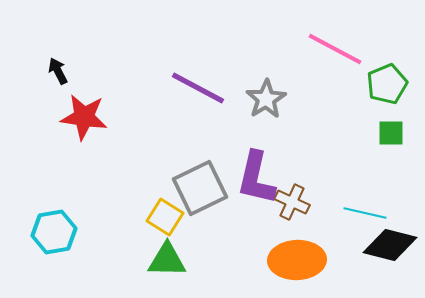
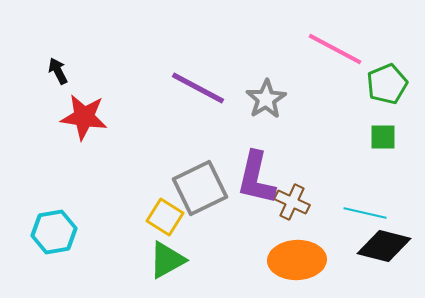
green square: moved 8 px left, 4 px down
black diamond: moved 6 px left, 1 px down
green triangle: rotated 30 degrees counterclockwise
